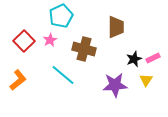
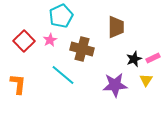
brown cross: moved 2 px left
orange L-shape: moved 4 px down; rotated 45 degrees counterclockwise
